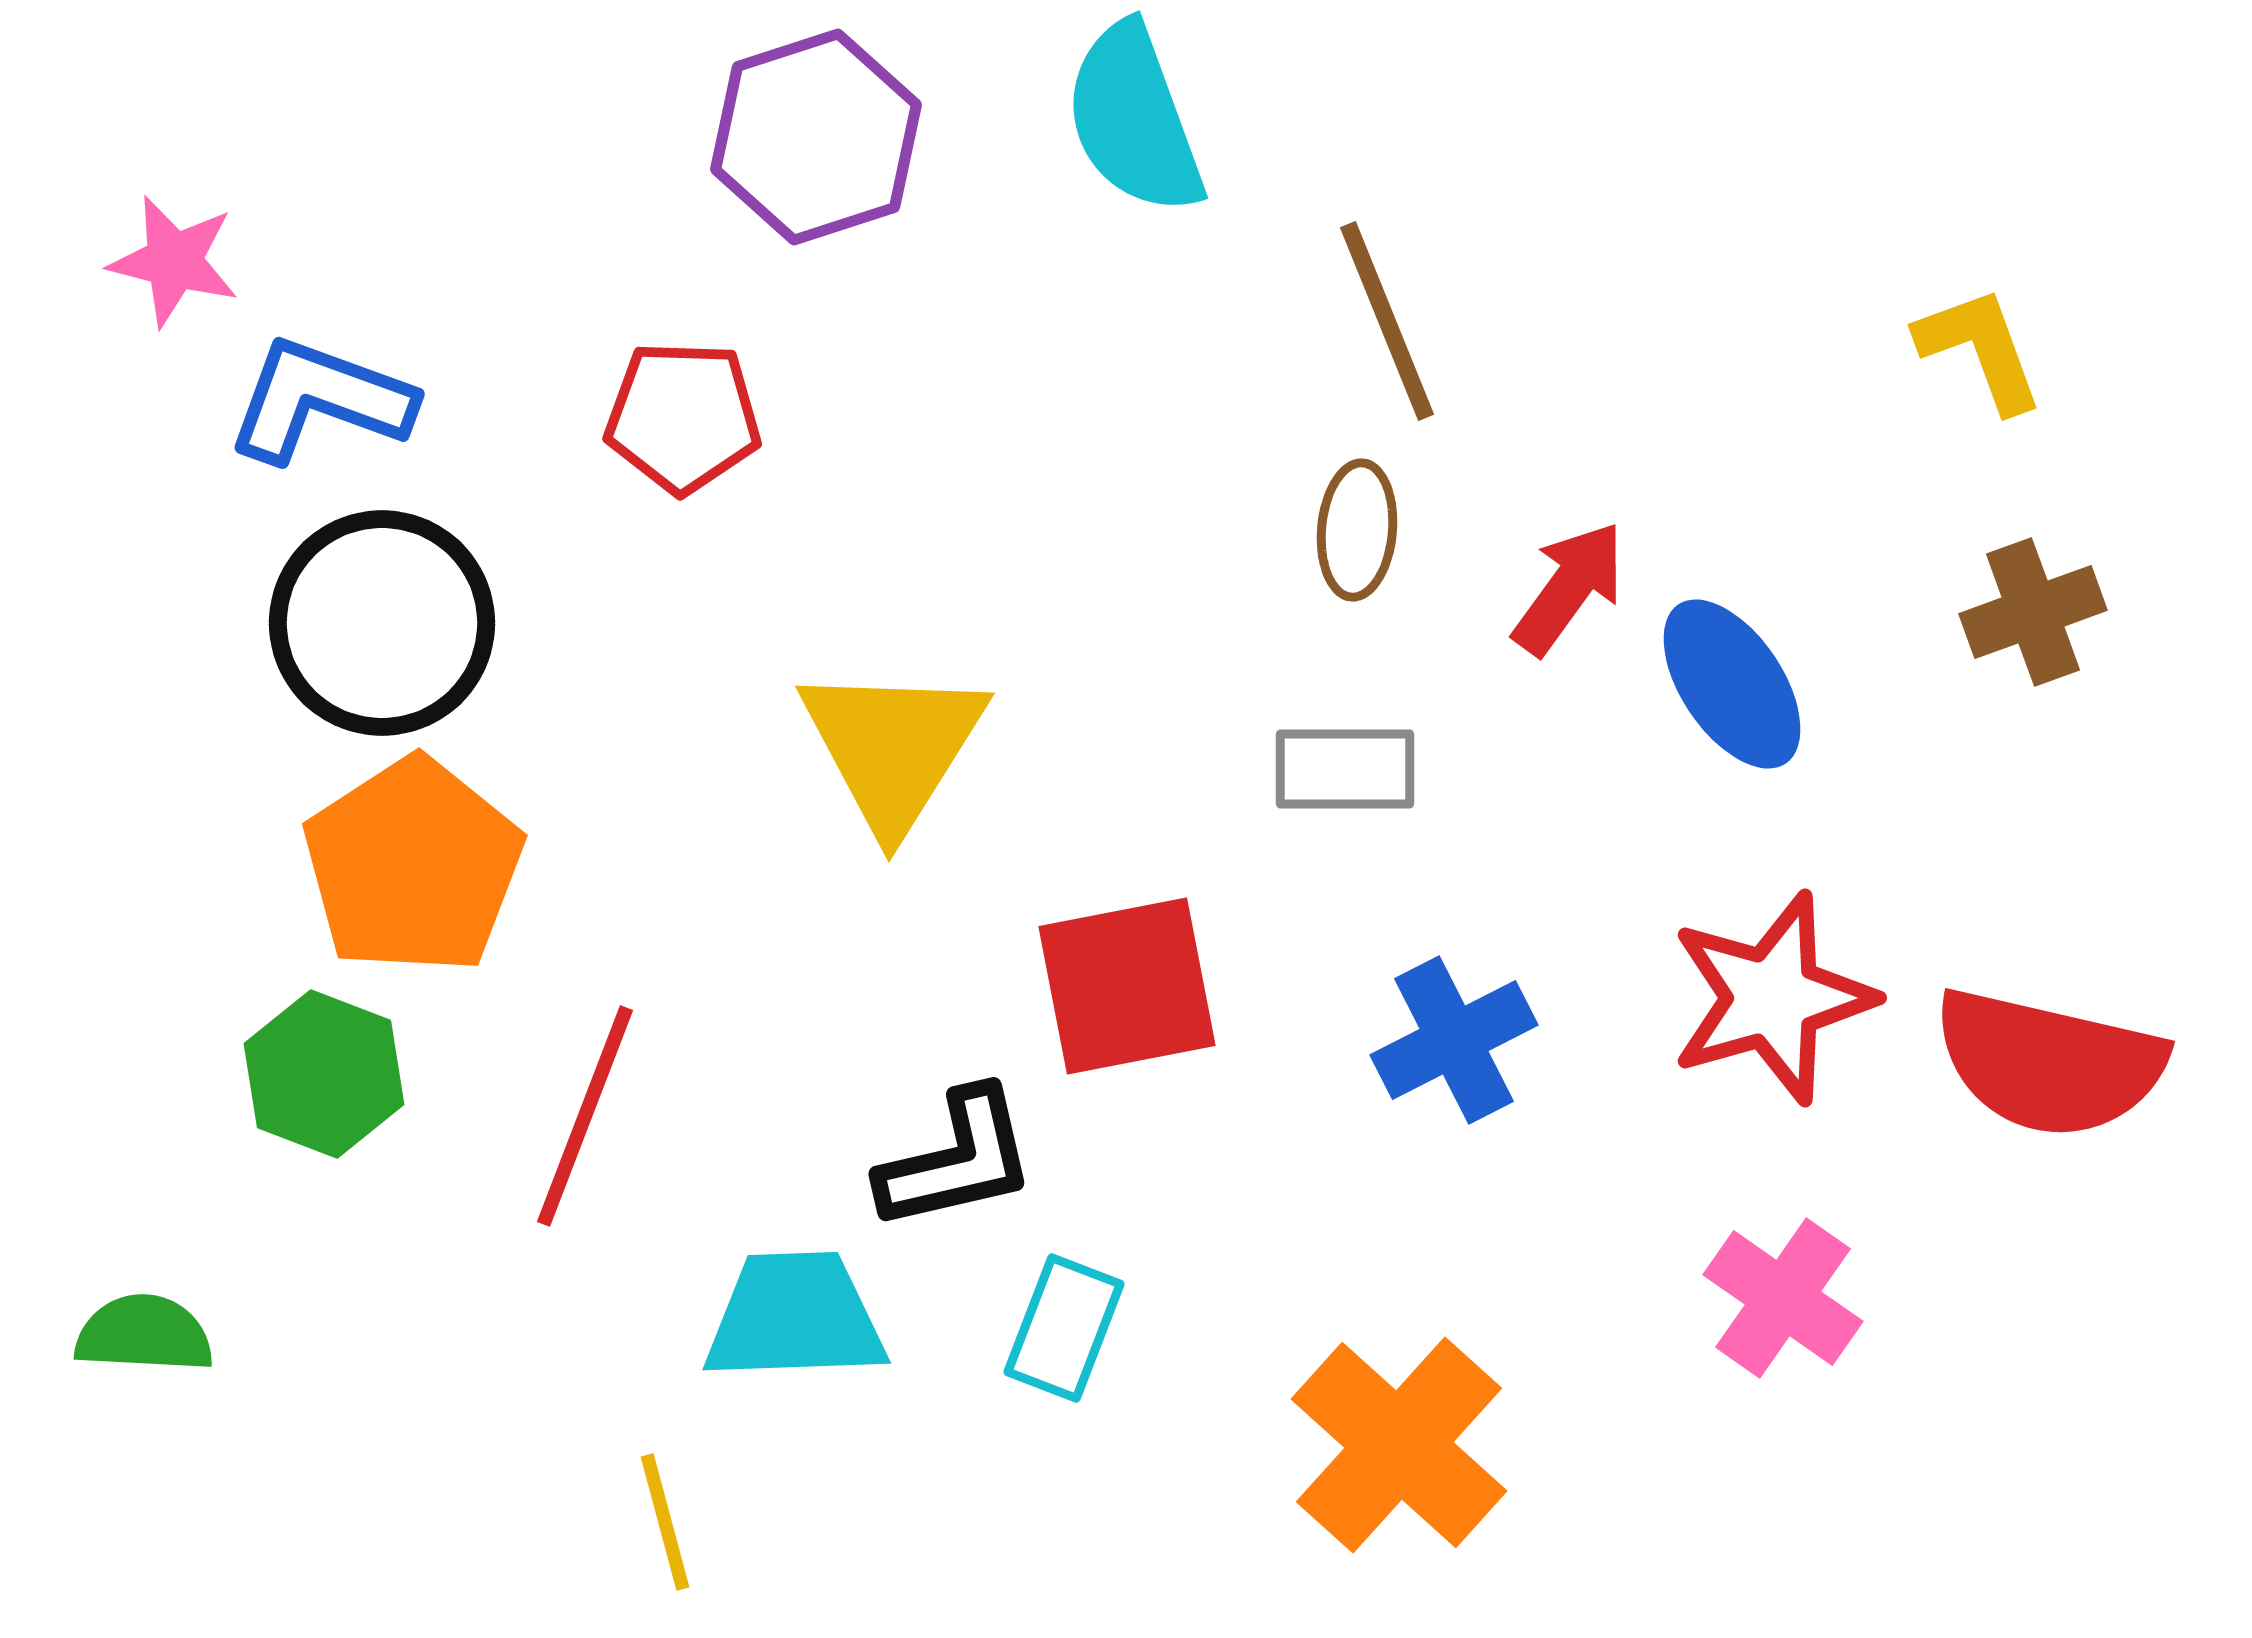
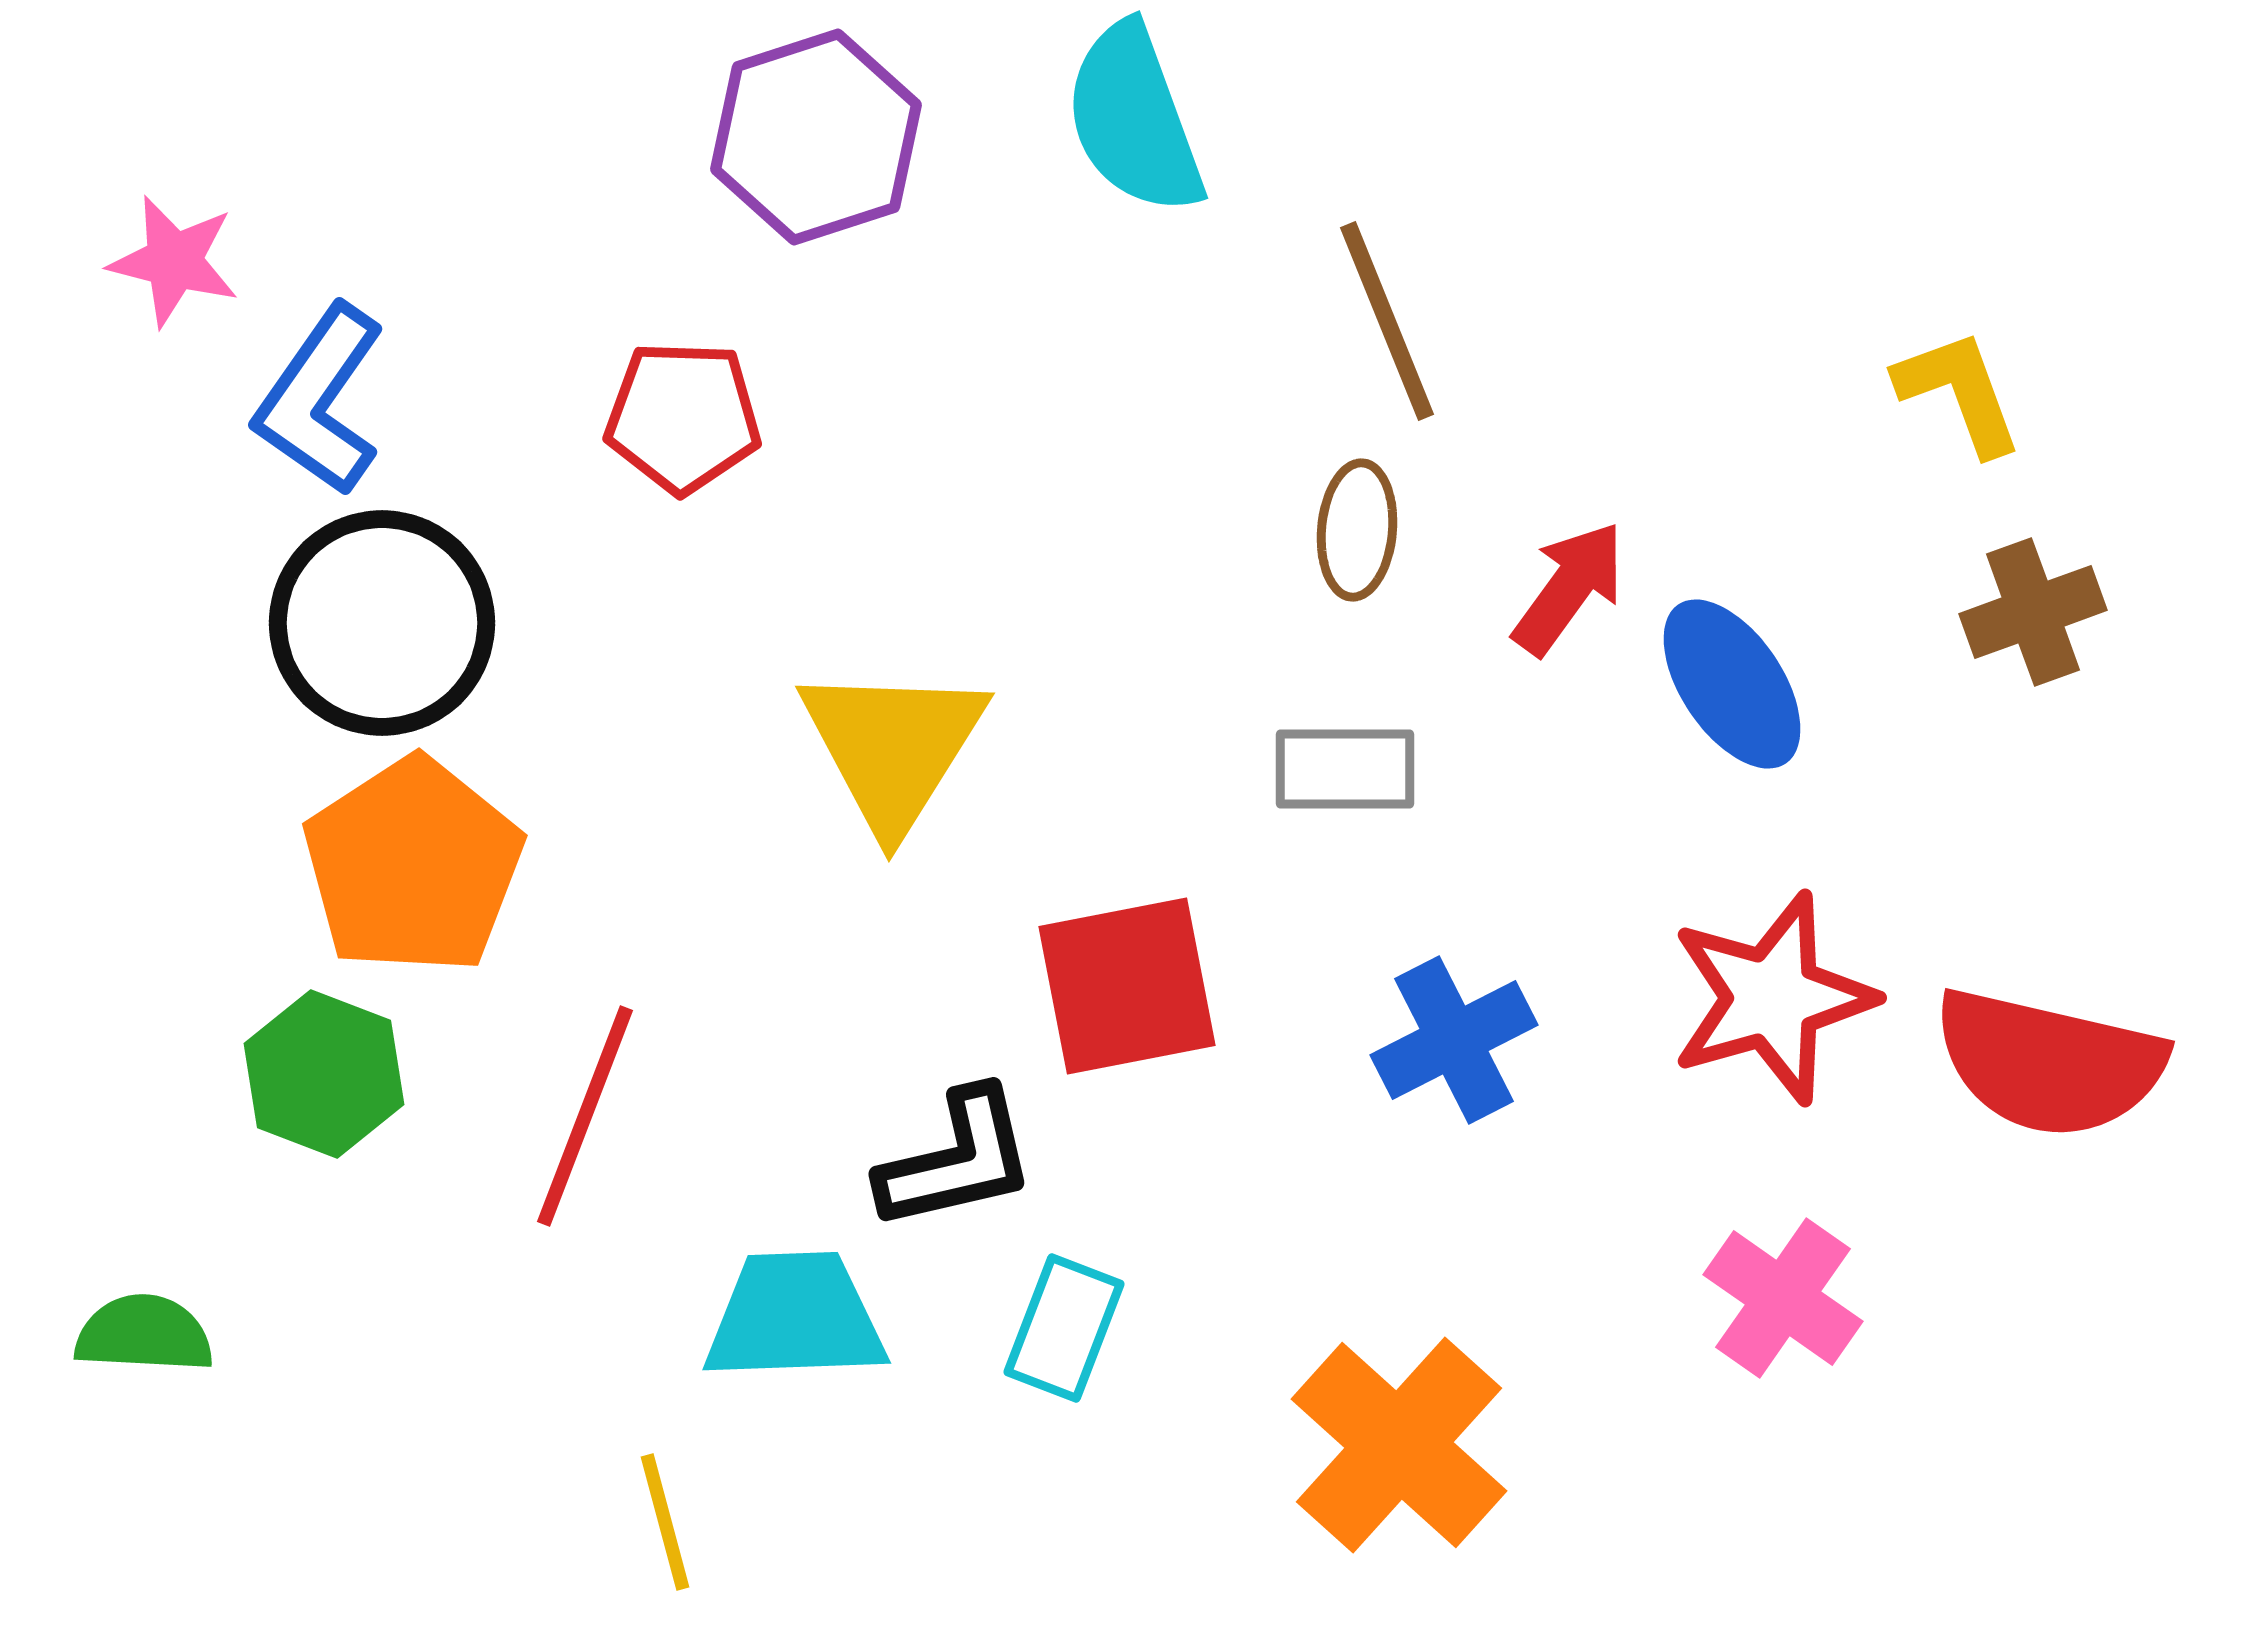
yellow L-shape: moved 21 px left, 43 px down
blue L-shape: rotated 75 degrees counterclockwise
